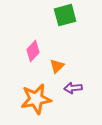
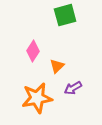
pink diamond: rotated 10 degrees counterclockwise
purple arrow: rotated 24 degrees counterclockwise
orange star: moved 1 px right, 1 px up
